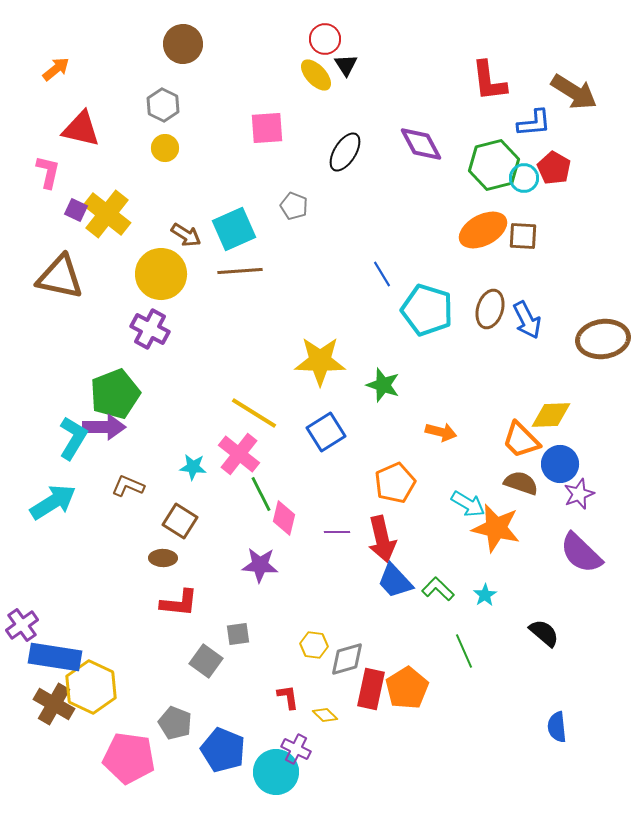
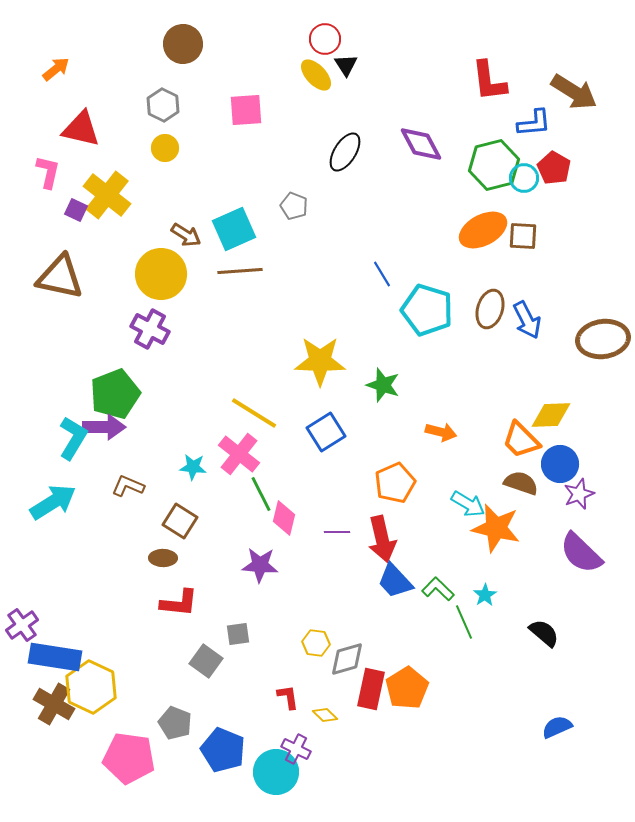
pink square at (267, 128): moved 21 px left, 18 px up
yellow cross at (107, 214): moved 19 px up
yellow hexagon at (314, 645): moved 2 px right, 2 px up
green line at (464, 651): moved 29 px up
blue semicircle at (557, 727): rotated 72 degrees clockwise
